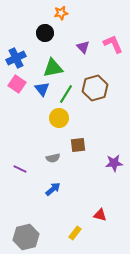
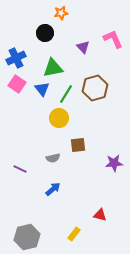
pink L-shape: moved 5 px up
yellow rectangle: moved 1 px left, 1 px down
gray hexagon: moved 1 px right
